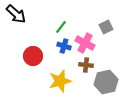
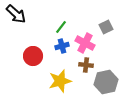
blue cross: moved 2 px left; rotated 32 degrees counterclockwise
